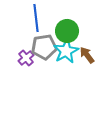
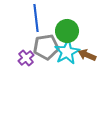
gray pentagon: moved 2 px right
cyan star: moved 1 px right, 1 px down
brown arrow: rotated 30 degrees counterclockwise
